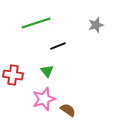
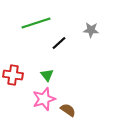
gray star: moved 5 px left, 5 px down; rotated 21 degrees clockwise
black line: moved 1 px right, 3 px up; rotated 21 degrees counterclockwise
green triangle: moved 4 px down
